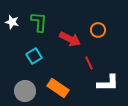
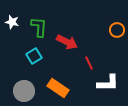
green L-shape: moved 5 px down
orange circle: moved 19 px right
red arrow: moved 3 px left, 3 px down
gray circle: moved 1 px left
